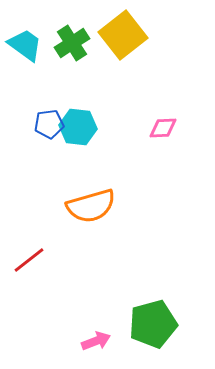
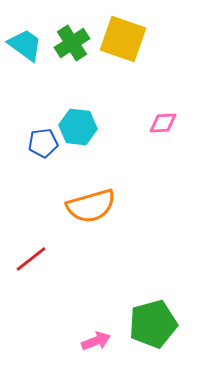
yellow square: moved 4 px down; rotated 33 degrees counterclockwise
blue pentagon: moved 6 px left, 19 px down
pink diamond: moved 5 px up
red line: moved 2 px right, 1 px up
